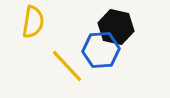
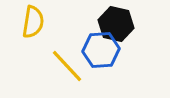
black hexagon: moved 3 px up
